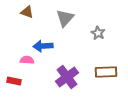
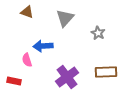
pink semicircle: rotated 112 degrees counterclockwise
